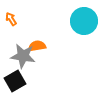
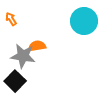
black square: rotated 15 degrees counterclockwise
